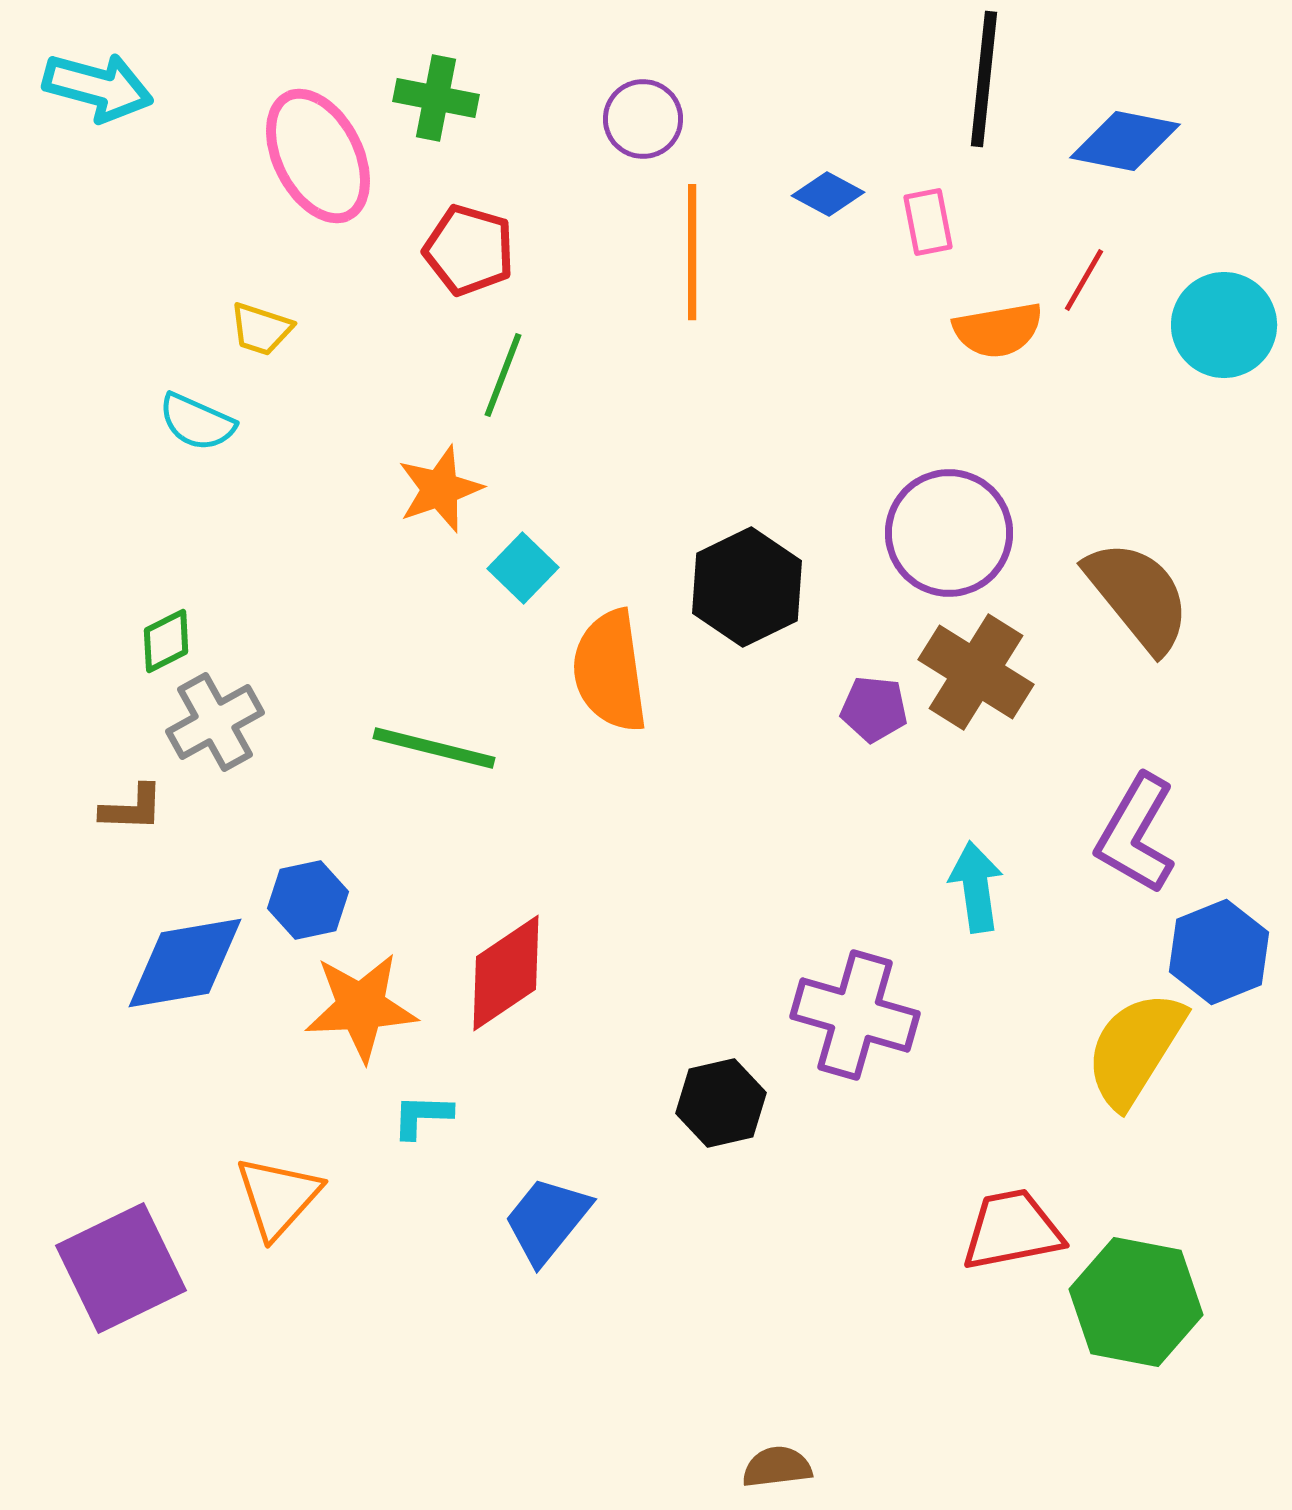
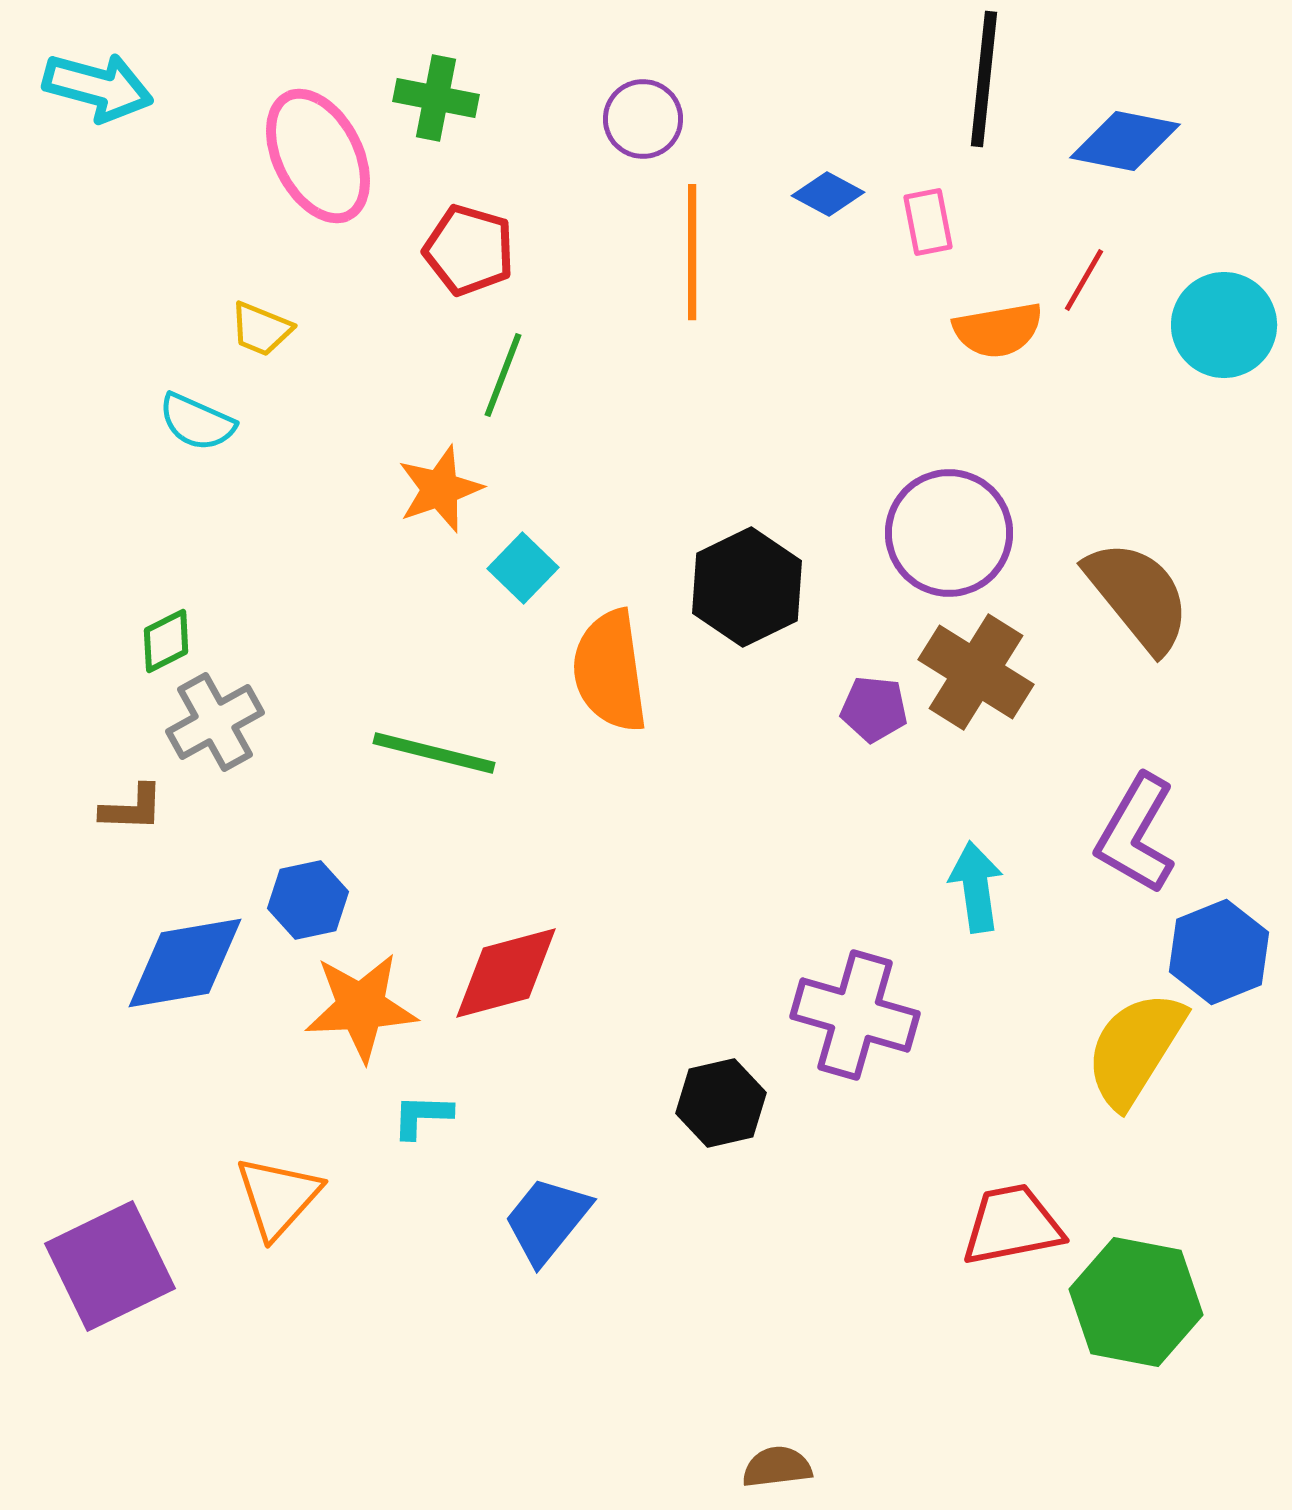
yellow trapezoid at (261, 329): rotated 4 degrees clockwise
green line at (434, 748): moved 5 px down
red diamond at (506, 973): rotated 19 degrees clockwise
red trapezoid at (1012, 1230): moved 5 px up
purple square at (121, 1268): moved 11 px left, 2 px up
